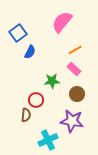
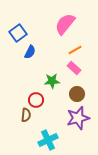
pink semicircle: moved 3 px right, 2 px down
pink rectangle: moved 1 px up
purple star: moved 6 px right, 3 px up; rotated 25 degrees counterclockwise
